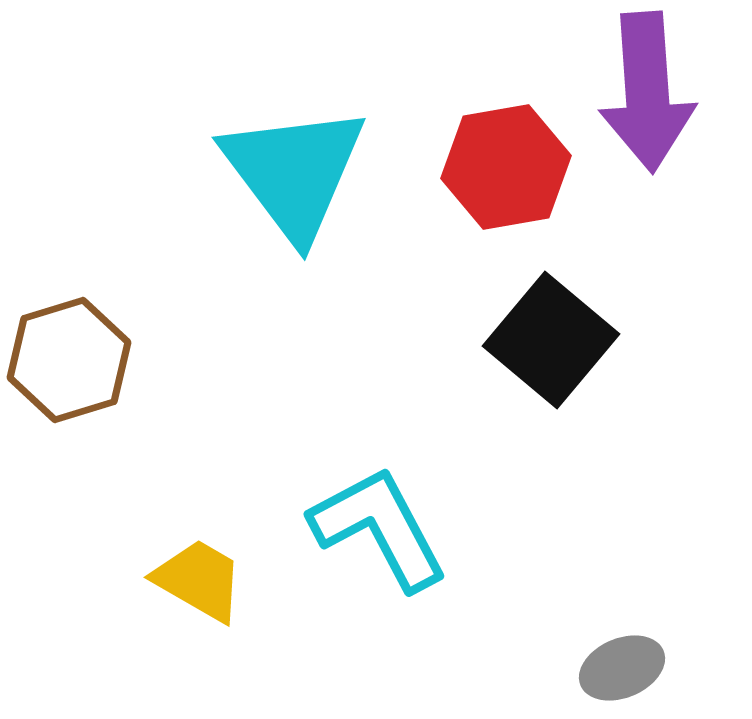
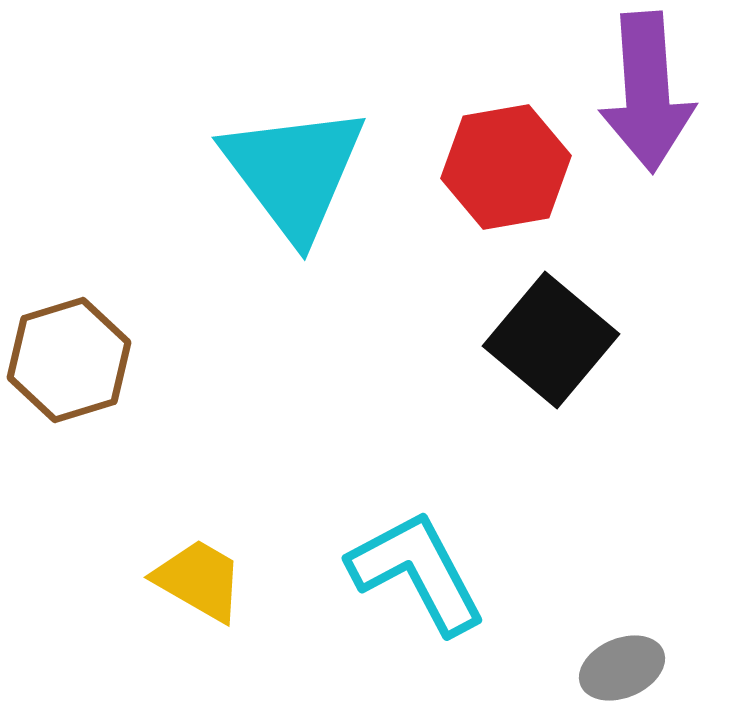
cyan L-shape: moved 38 px right, 44 px down
